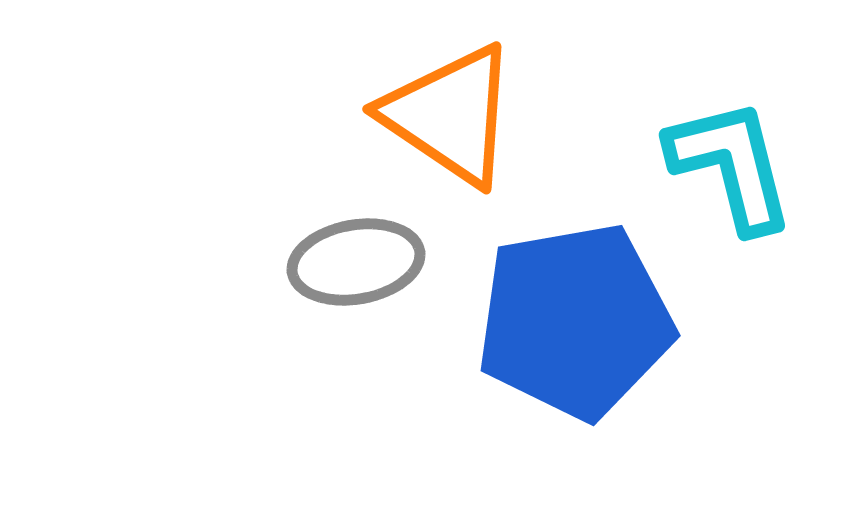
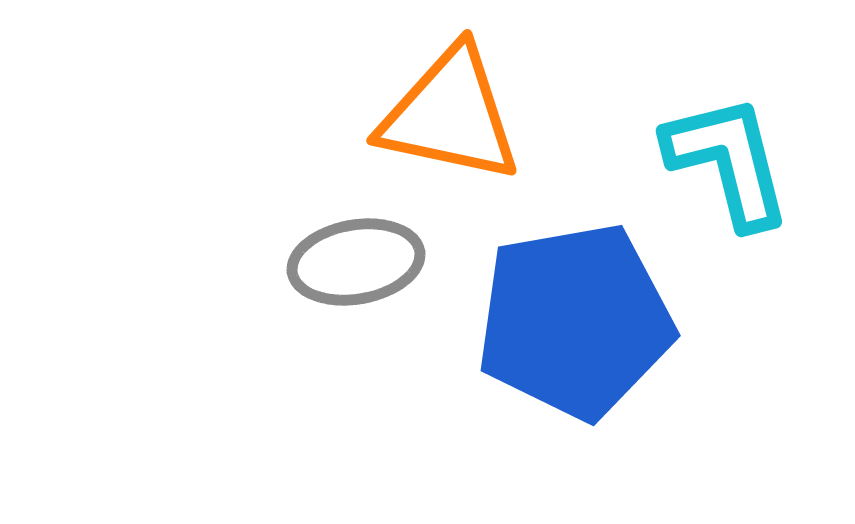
orange triangle: rotated 22 degrees counterclockwise
cyan L-shape: moved 3 px left, 4 px up
